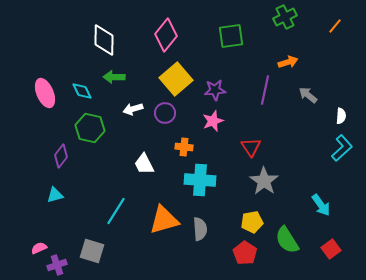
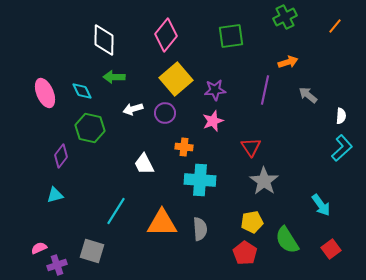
orange triangle: moved 2 px left, 3 px down; rotated 16 degrees clockwise
